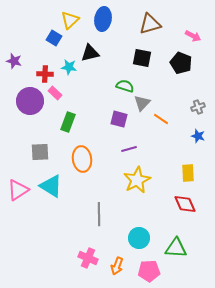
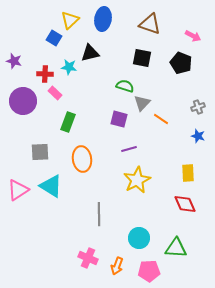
brown triangle: rotated 35 degrees clockwise
purple circle: moved 7 px left
